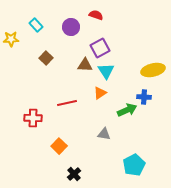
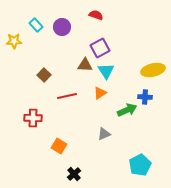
purple circle: moved 9 px left
yellow star: moved 3 px right, 2 px down
brown square: moved 2 px left, 17 px down
blue cross: moved 1 px right
red line: moved 7 px up
gray triangle: rotated 32 degrees counterclockwise
orange square: rotated 14 degrees counterclockwise
cyan pentagon: moved 6 px right
